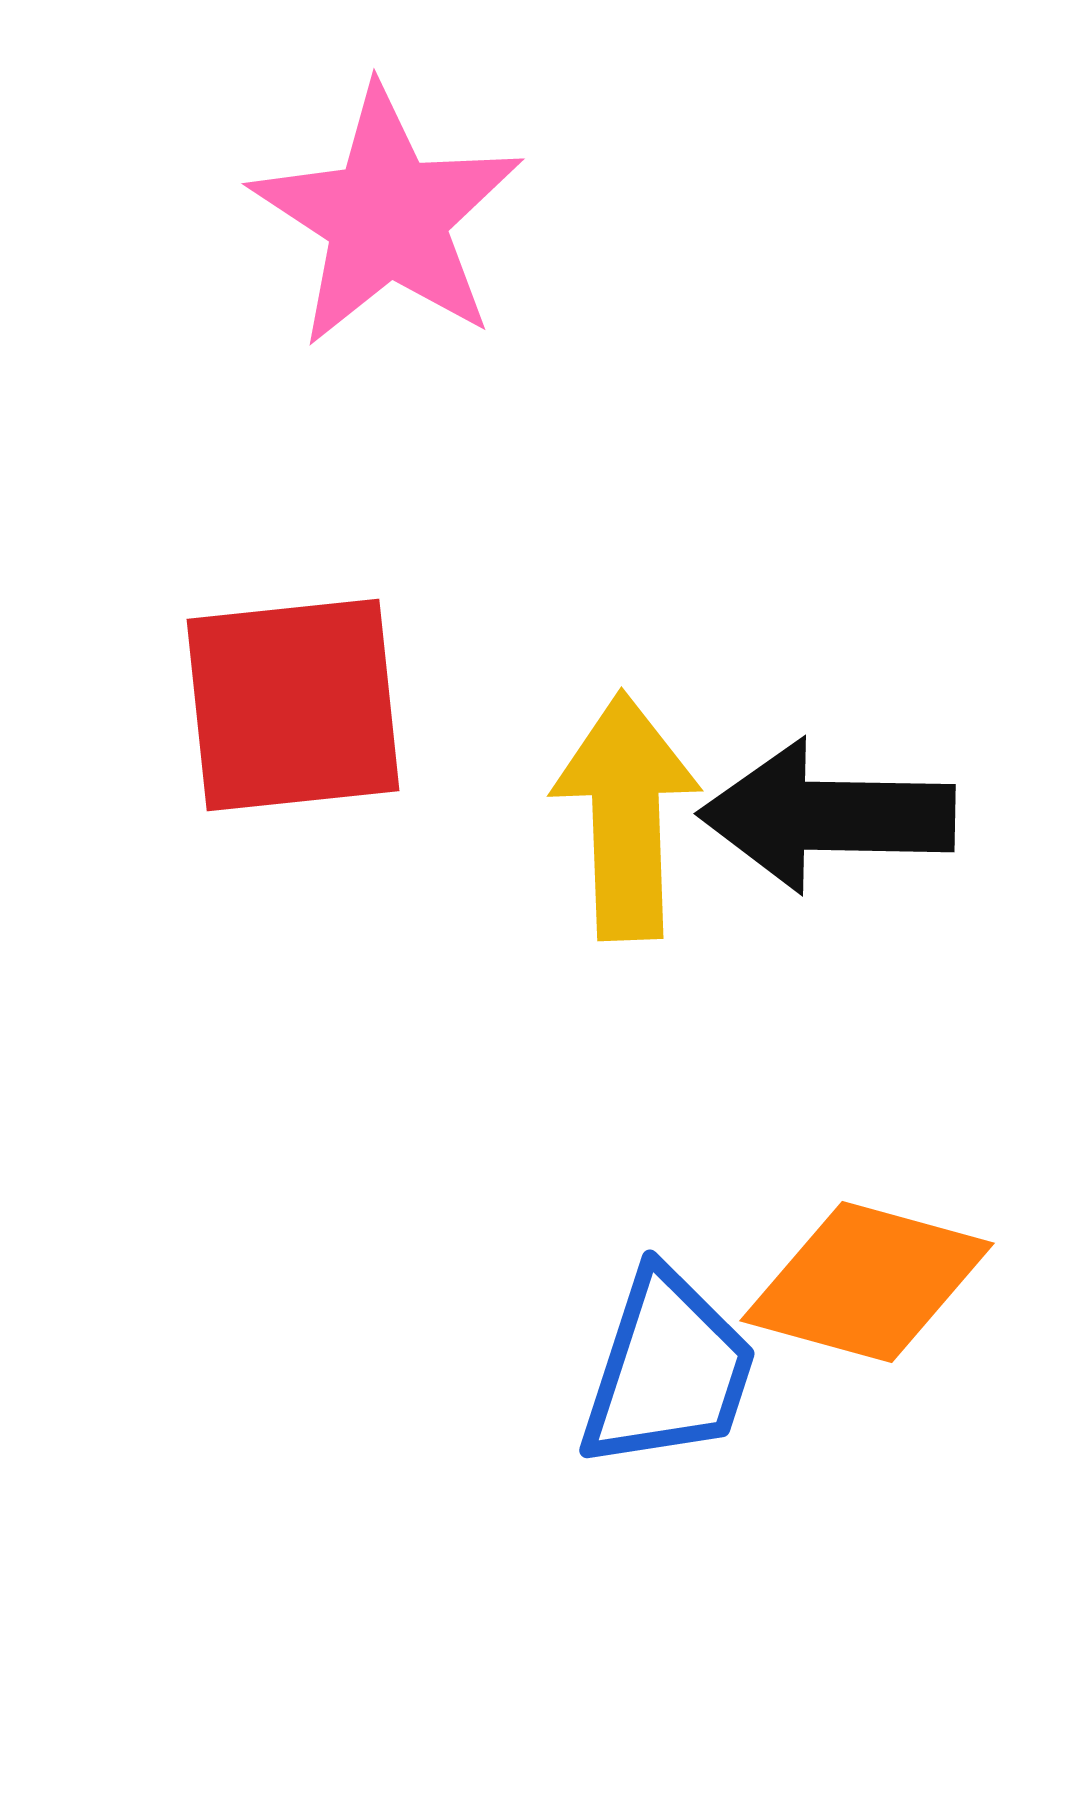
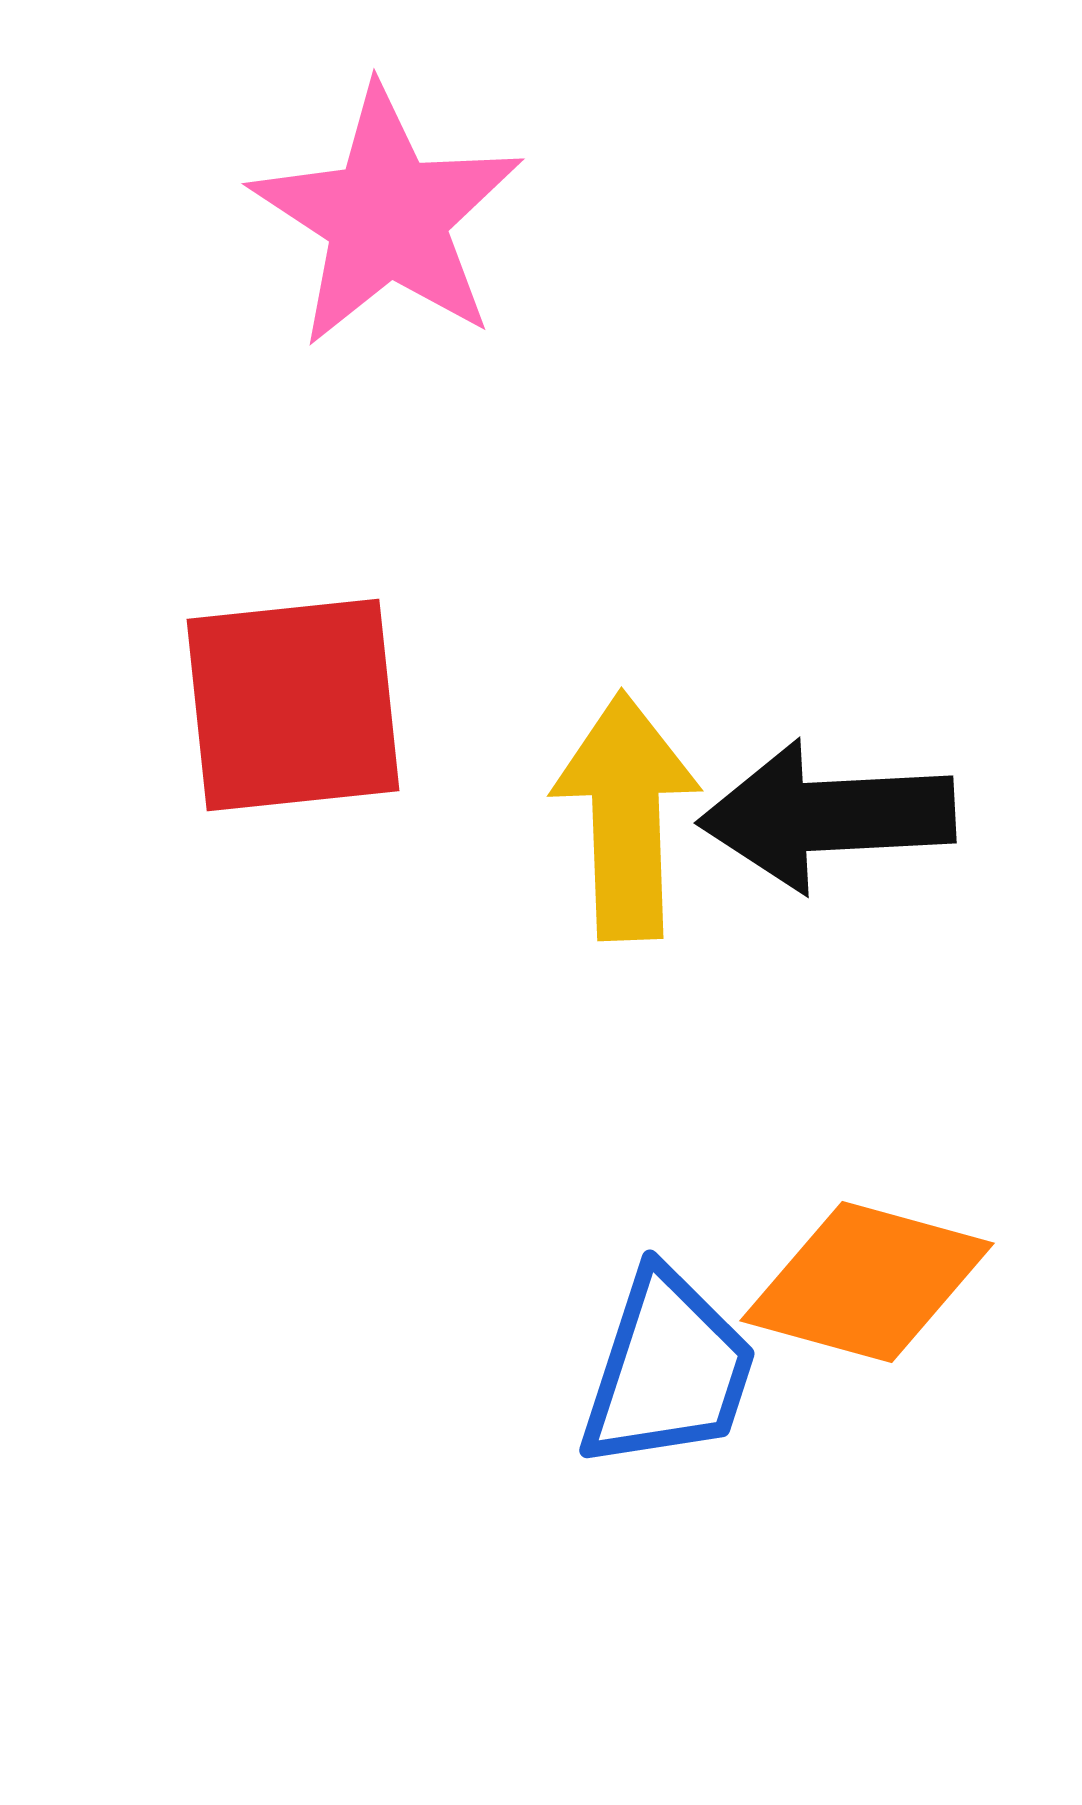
black arrow: rotated 4 degrees counterclockwise
